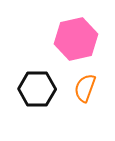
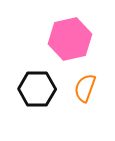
pink hexagon: moved 6 px left
